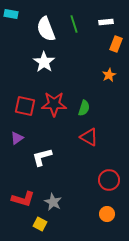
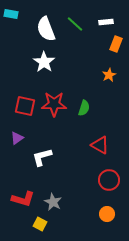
green line: moved 1 px right; rotated 30 degrees counterclockwise
red triangle: moved 11 px right, 8 px down
